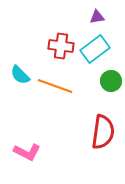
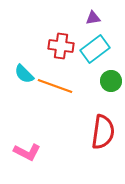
purple triangle: moved 4 px left, 1 px down
cyan semicircle: moved 4 px right, 1 px up
